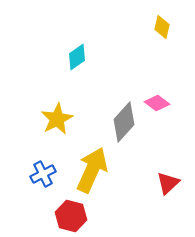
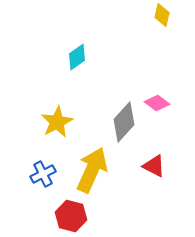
yellow diamond: moved 12 px up
yellow star: moved 3 px down
red triangle: moved 14 px left, 17 px up; rotated 50 degrees counterclockwise
